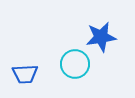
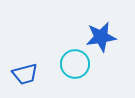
blue trapezoid: rotated 12 degrees counterclockwise
